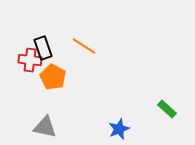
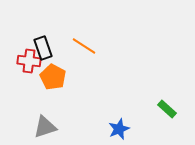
red cross: moved 1 px left, 1 px down
gray triangle: rotated 30 degrees counterclockwise
